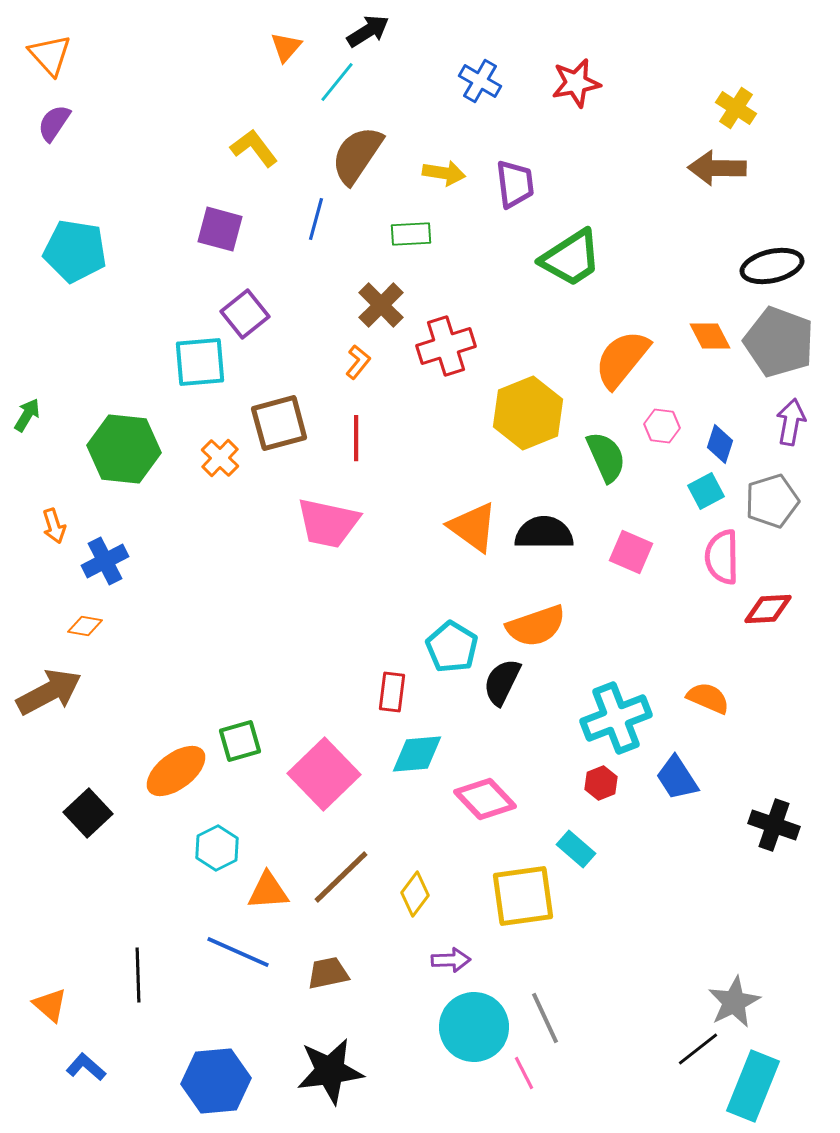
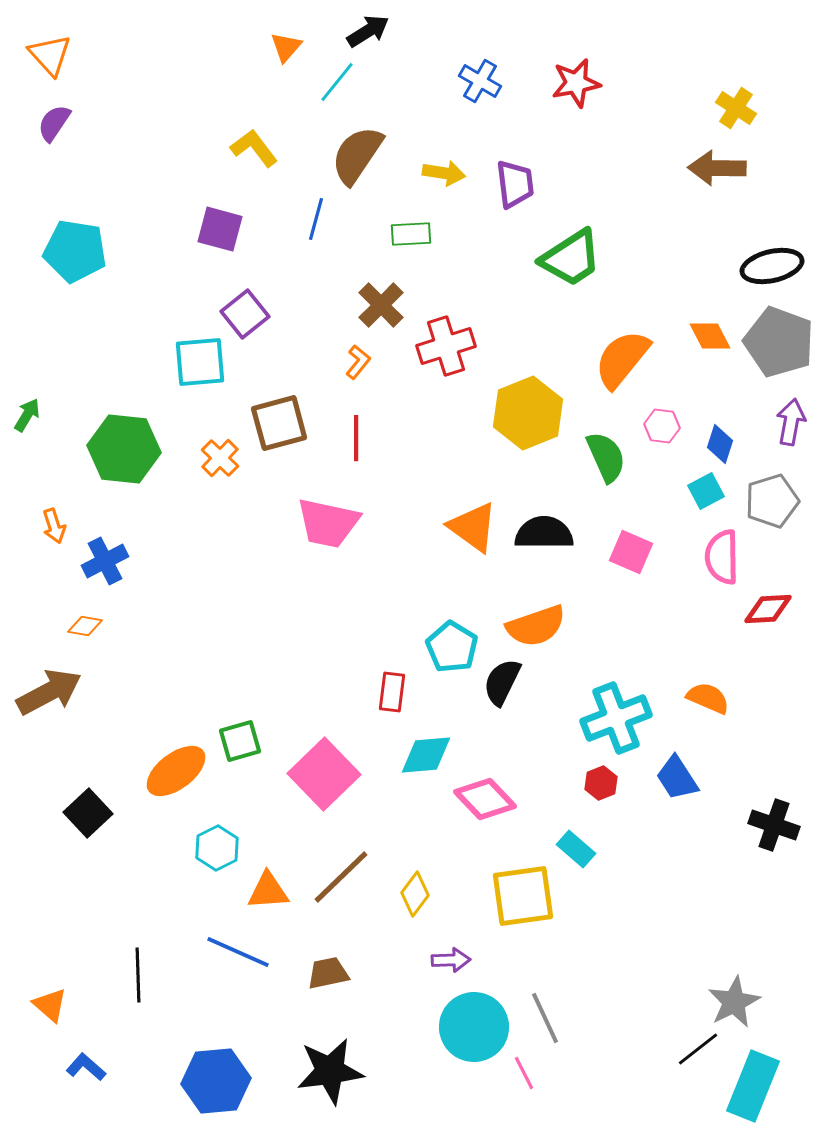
cyan diamond at (417, 754): moved 9 px right, 1 px down
